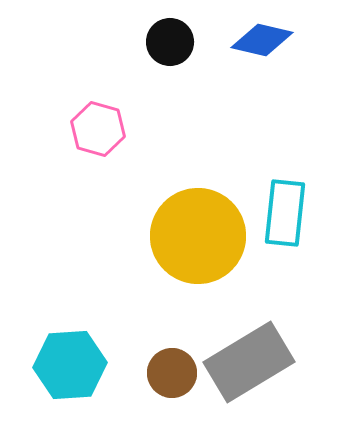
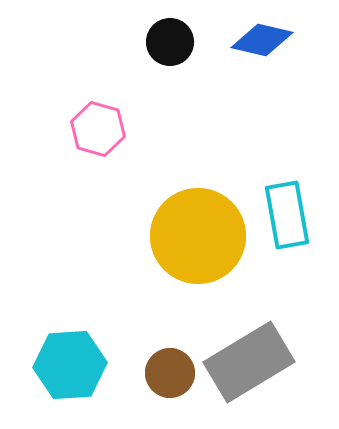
cyan rectangle: moved 2 px right, 2 px down; rotated 16 degrees counterclockwise
brown circle: moved 2 px left
